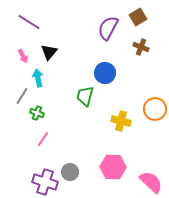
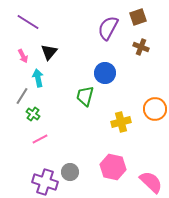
brown square: rotated 12 degrees clockwise
purple line: moved 1 px left
green cross: moved 4 px left, 1 px down; rotated 16 degrees clockwise
yellow cross: moved 1 px down; rotated 30 degrees counterclockwise
pink line: moved 3 px left; rotated 28 degrees clockwise
pink hexagon: rotated 10 degrees clockwise
